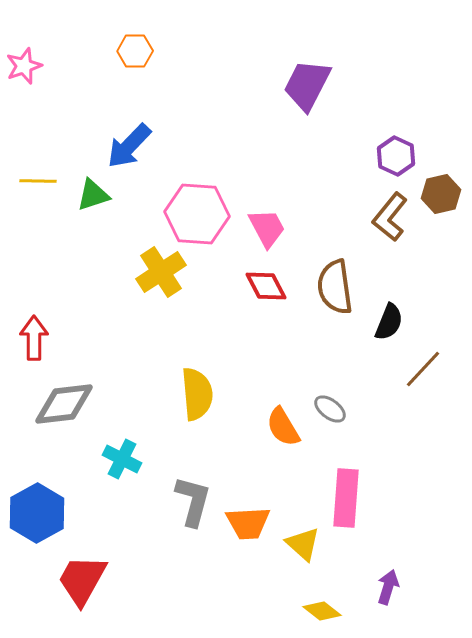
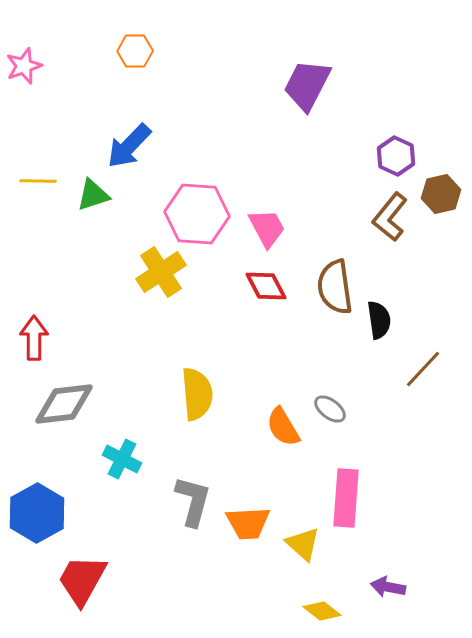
black semicircle: moved 10 px left, 2 px up; rotated 30 degrees counterclockwise
purple arrow: rotated 96 degrees counterclockwise
